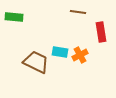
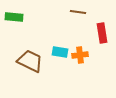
red rectangle: moved 1 px right, 1 px down
orange cross: rotated 21 degrees clockwise
brown trapezoid: moved 6 px left, 1 px up
